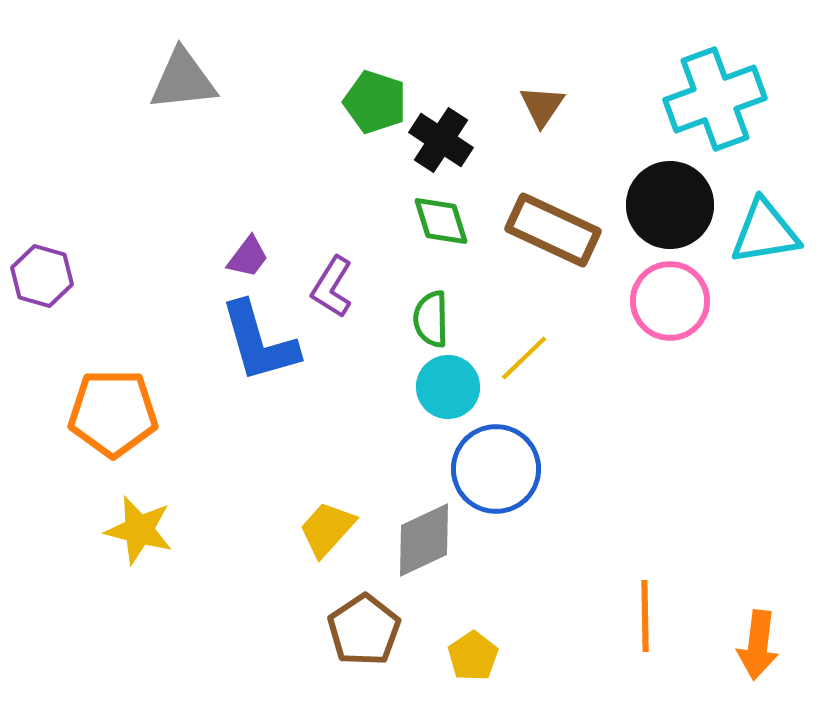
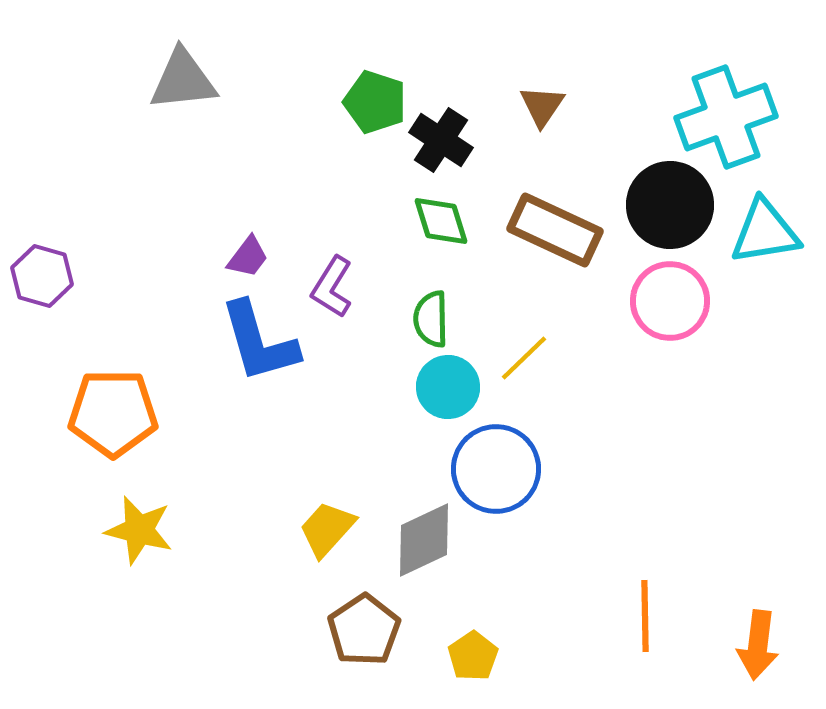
cyan cross: moved 11 px right, 18 px down
brown rectangle: moved 2 px right
